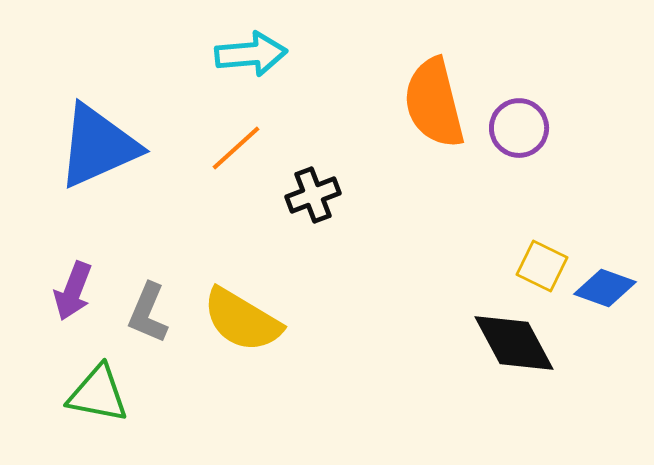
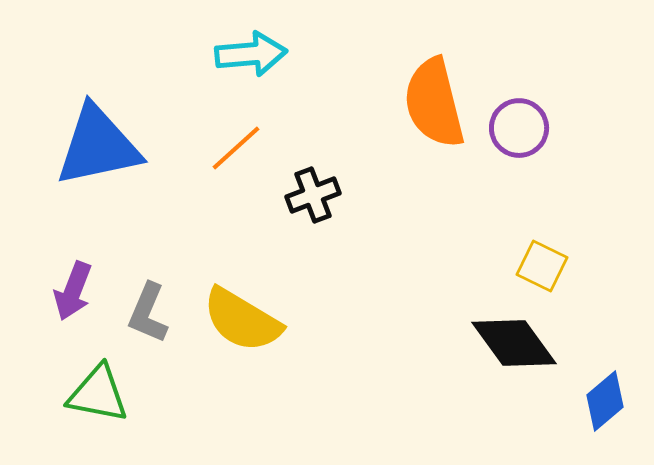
blue triangle: rotated 12 degrees clockwise
blue diamond: moved 113 px down; rotated 60 degrees counterclockwise
black diamond: rotated 8 degrees counterclockwise
